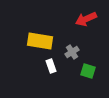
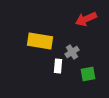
white rectangle: moved 7 px right; rotated 24 degrees clockwise
green square: moved 3 px down; rotated 28 degrees counterclockwise
